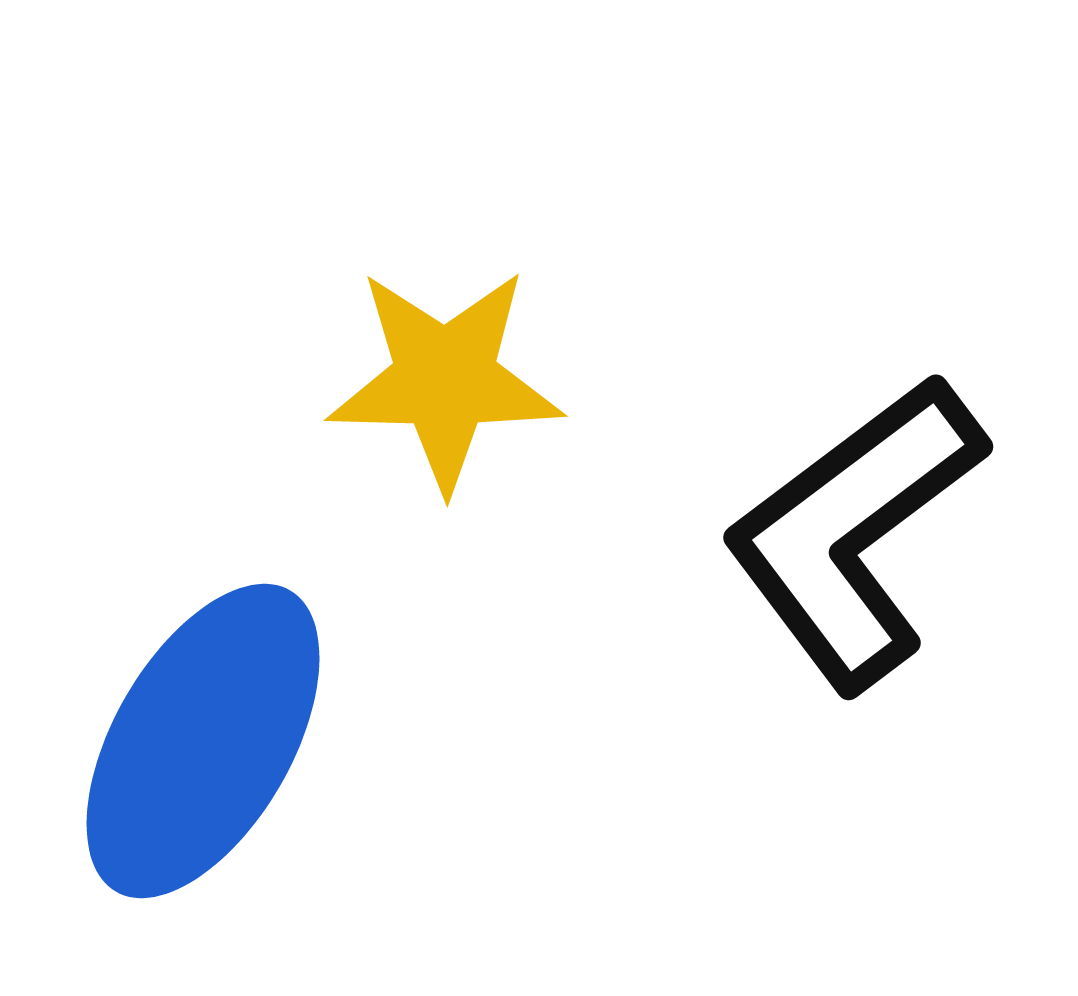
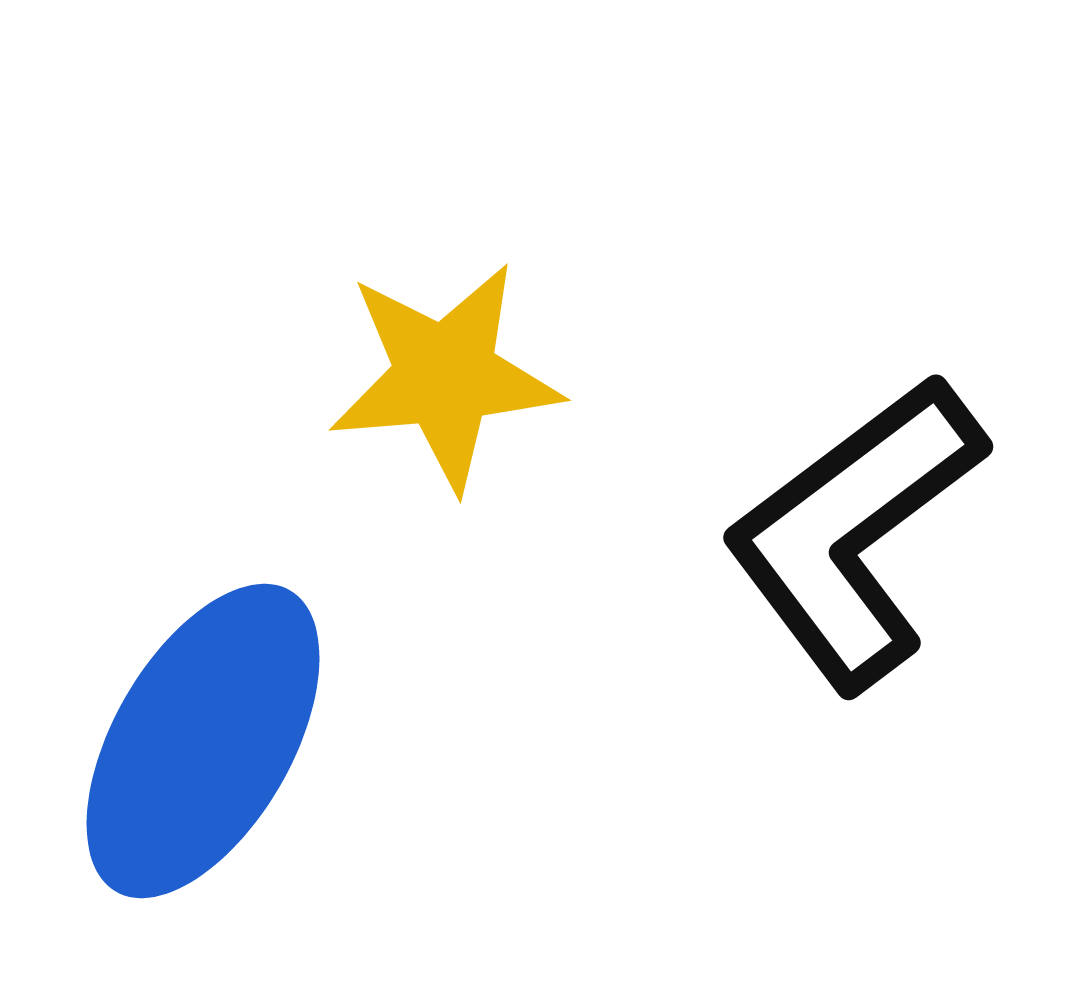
yellow star: moved 3 px up; rotated 6 degrees counterclockwise
